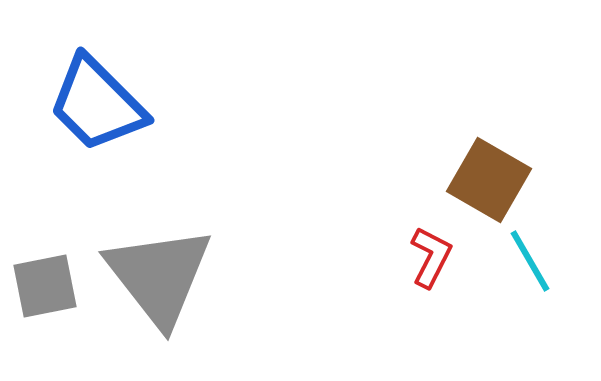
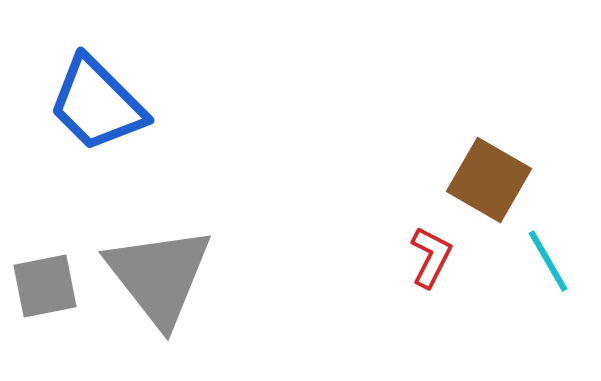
cyan line: moved 18 px right
